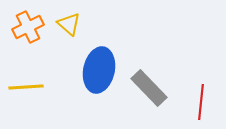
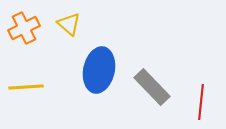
orange cross: moved 4 px left, 1 px down
gray rectangle: moved 3 px right, 1 px up
